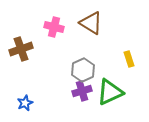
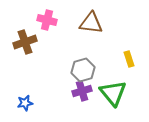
brown triangle: rotated 25 degrees counterclockwise
pink cross: moved 7 px left, 7 px up
brown cross: moved 4 px right, 7 px up
gray hexagon: rotated 10 degrees clockwise
green triangle: moved 3 px right, 1 px down; rotated 44 degrees counterclockwise
blue star: rotated 14 degrees clockwise
